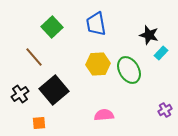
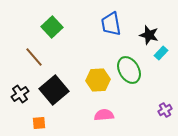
blue trapezoid: moved 15 px right
yellow hexagon: moved 16 px down
